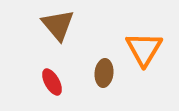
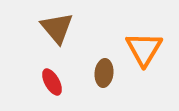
brown triangle: moved 1 px left, 3 px down
